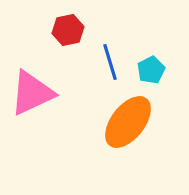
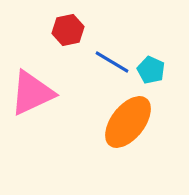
blue line: moved 2 px right; rotated 42 degrees counterclockwise
cyan pentagon: rotated 20 degrees counterclockwise
